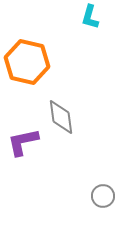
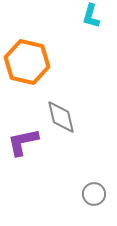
cyan L-shape: moved 1 px right, 1 px up
gray diamond: rotated 6 degrees counterclockwise
gray circle: moved 9 px left, 2 px up
